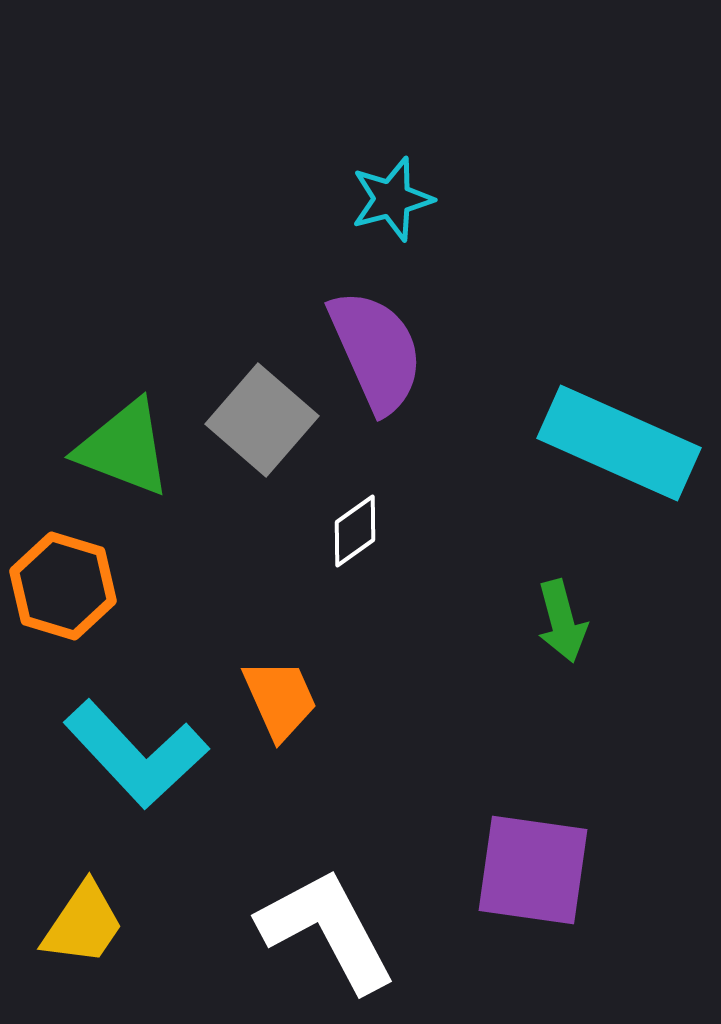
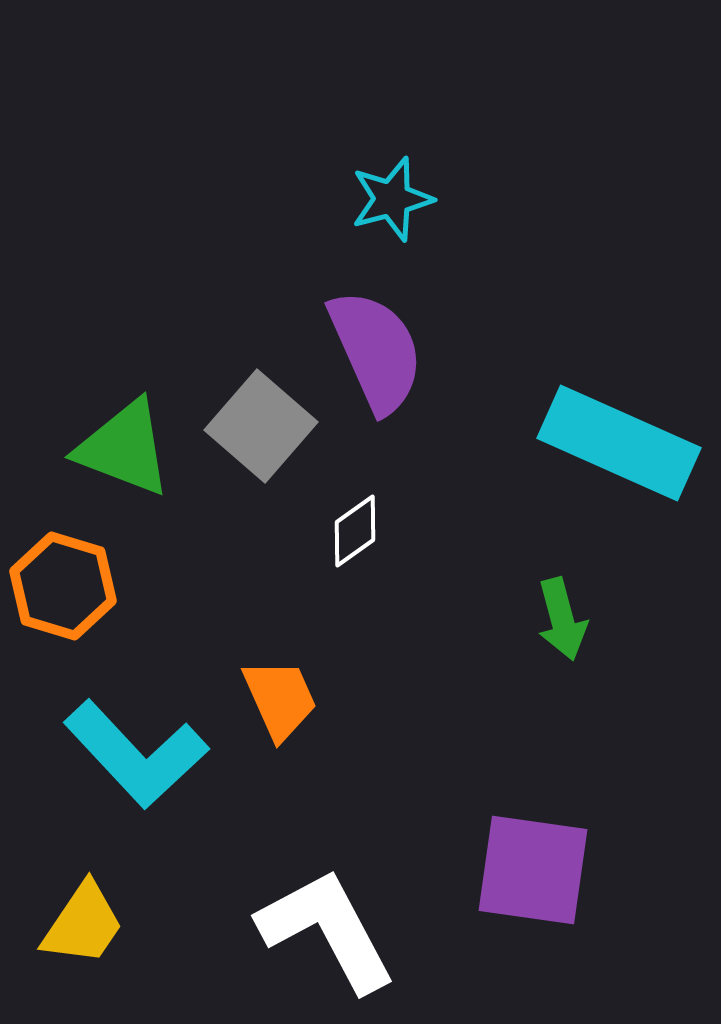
gray square: moved 1 px left, 6 px down
green arrow: moved 2 px up
